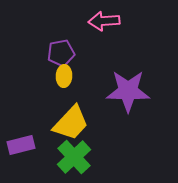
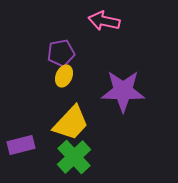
pink arrow: rotated 16 degrees clockwise
yellow ellipse: rotated 20 degrees clockwise
purple star: moved 5 px left
